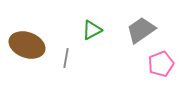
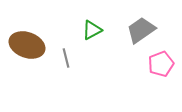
gray line: rotated 24 degrees counterclockwise
